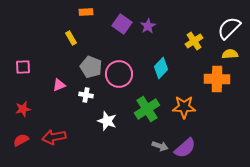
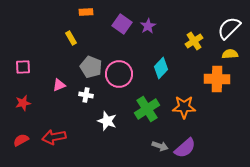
red star: moved 6 px up
